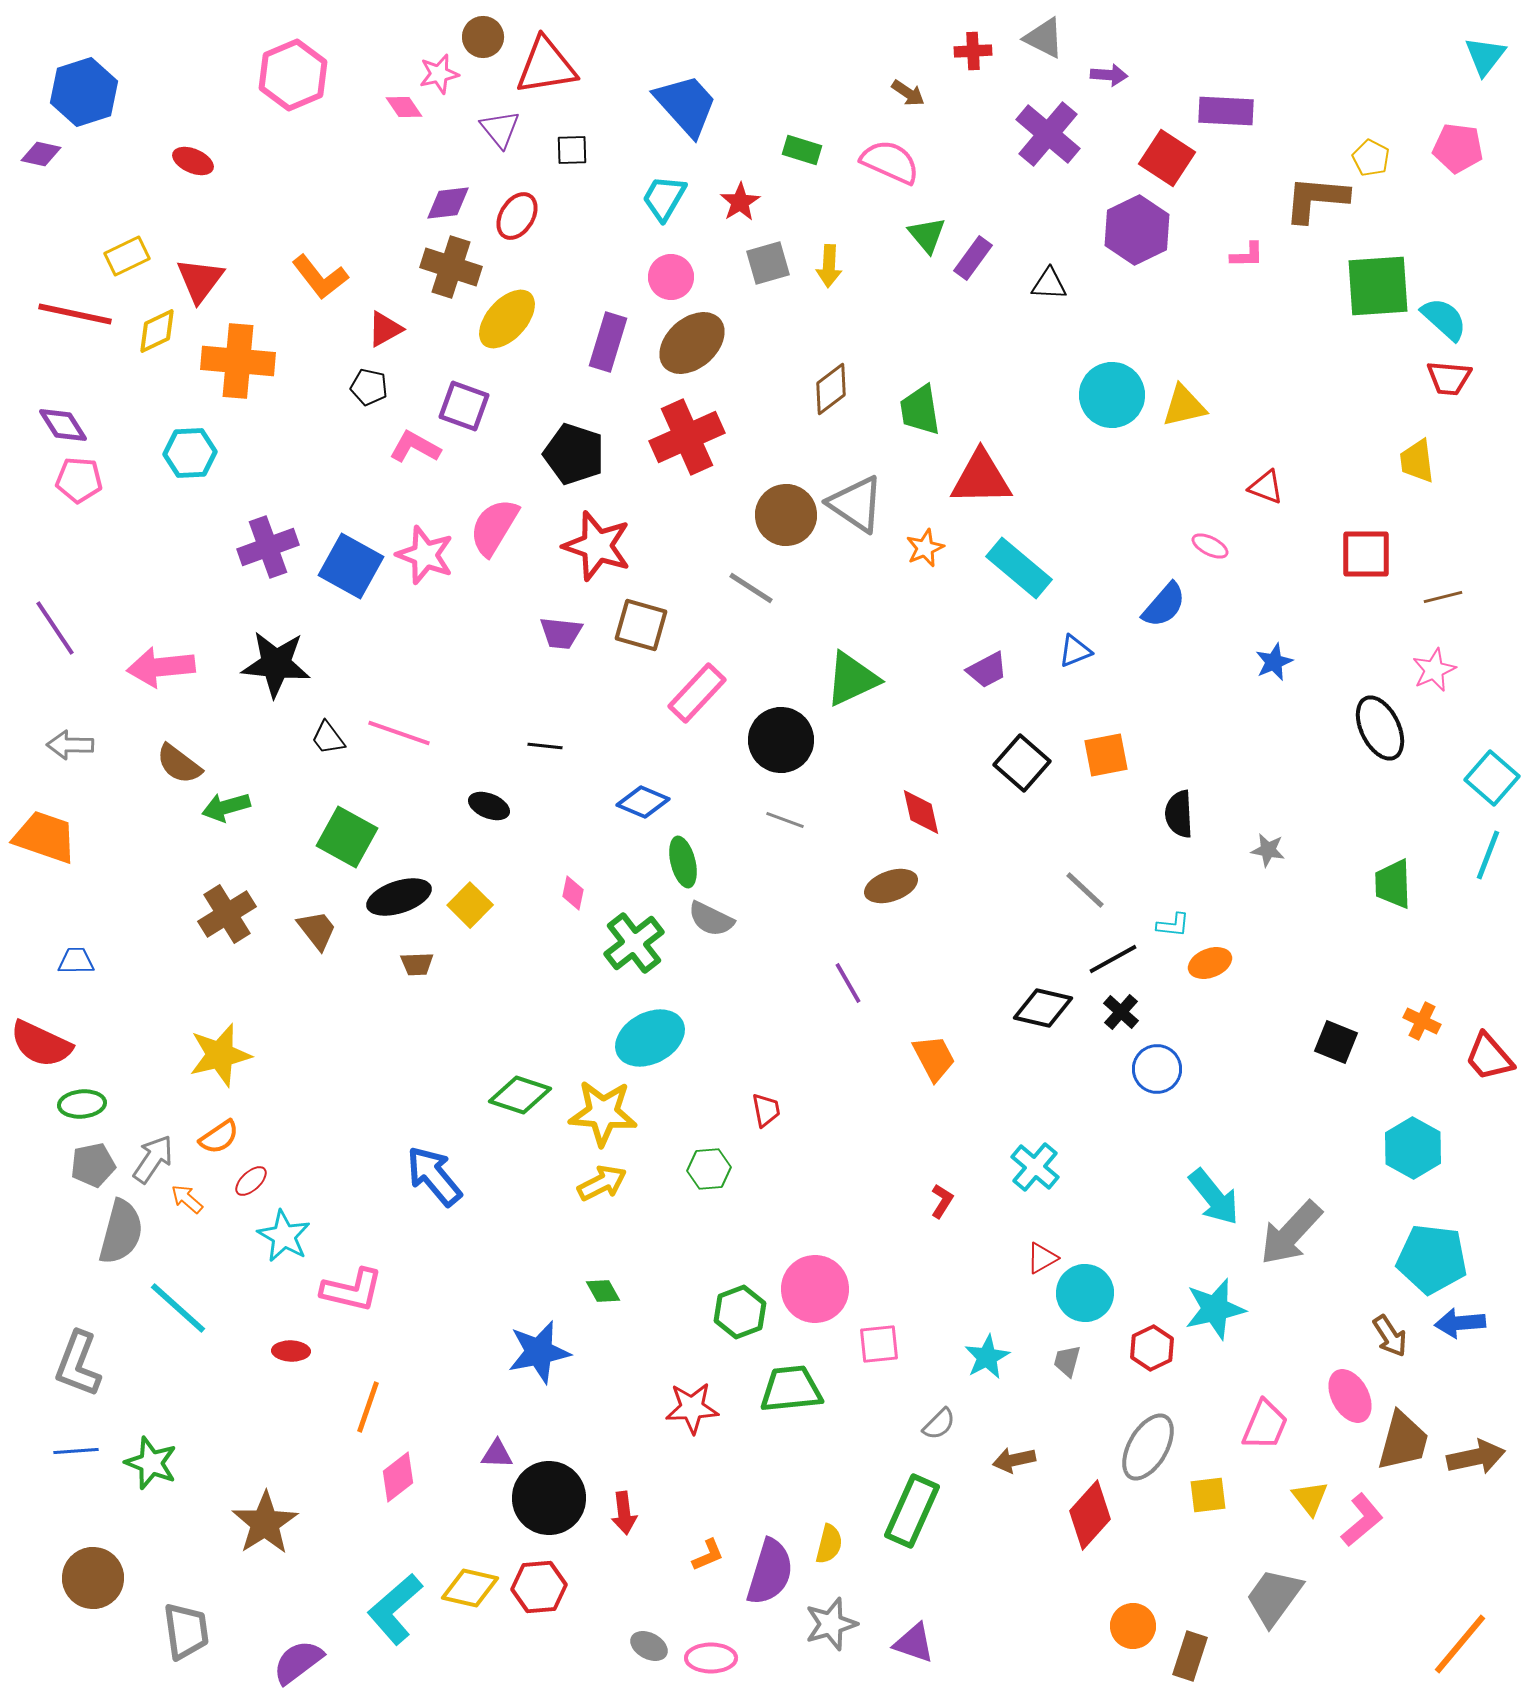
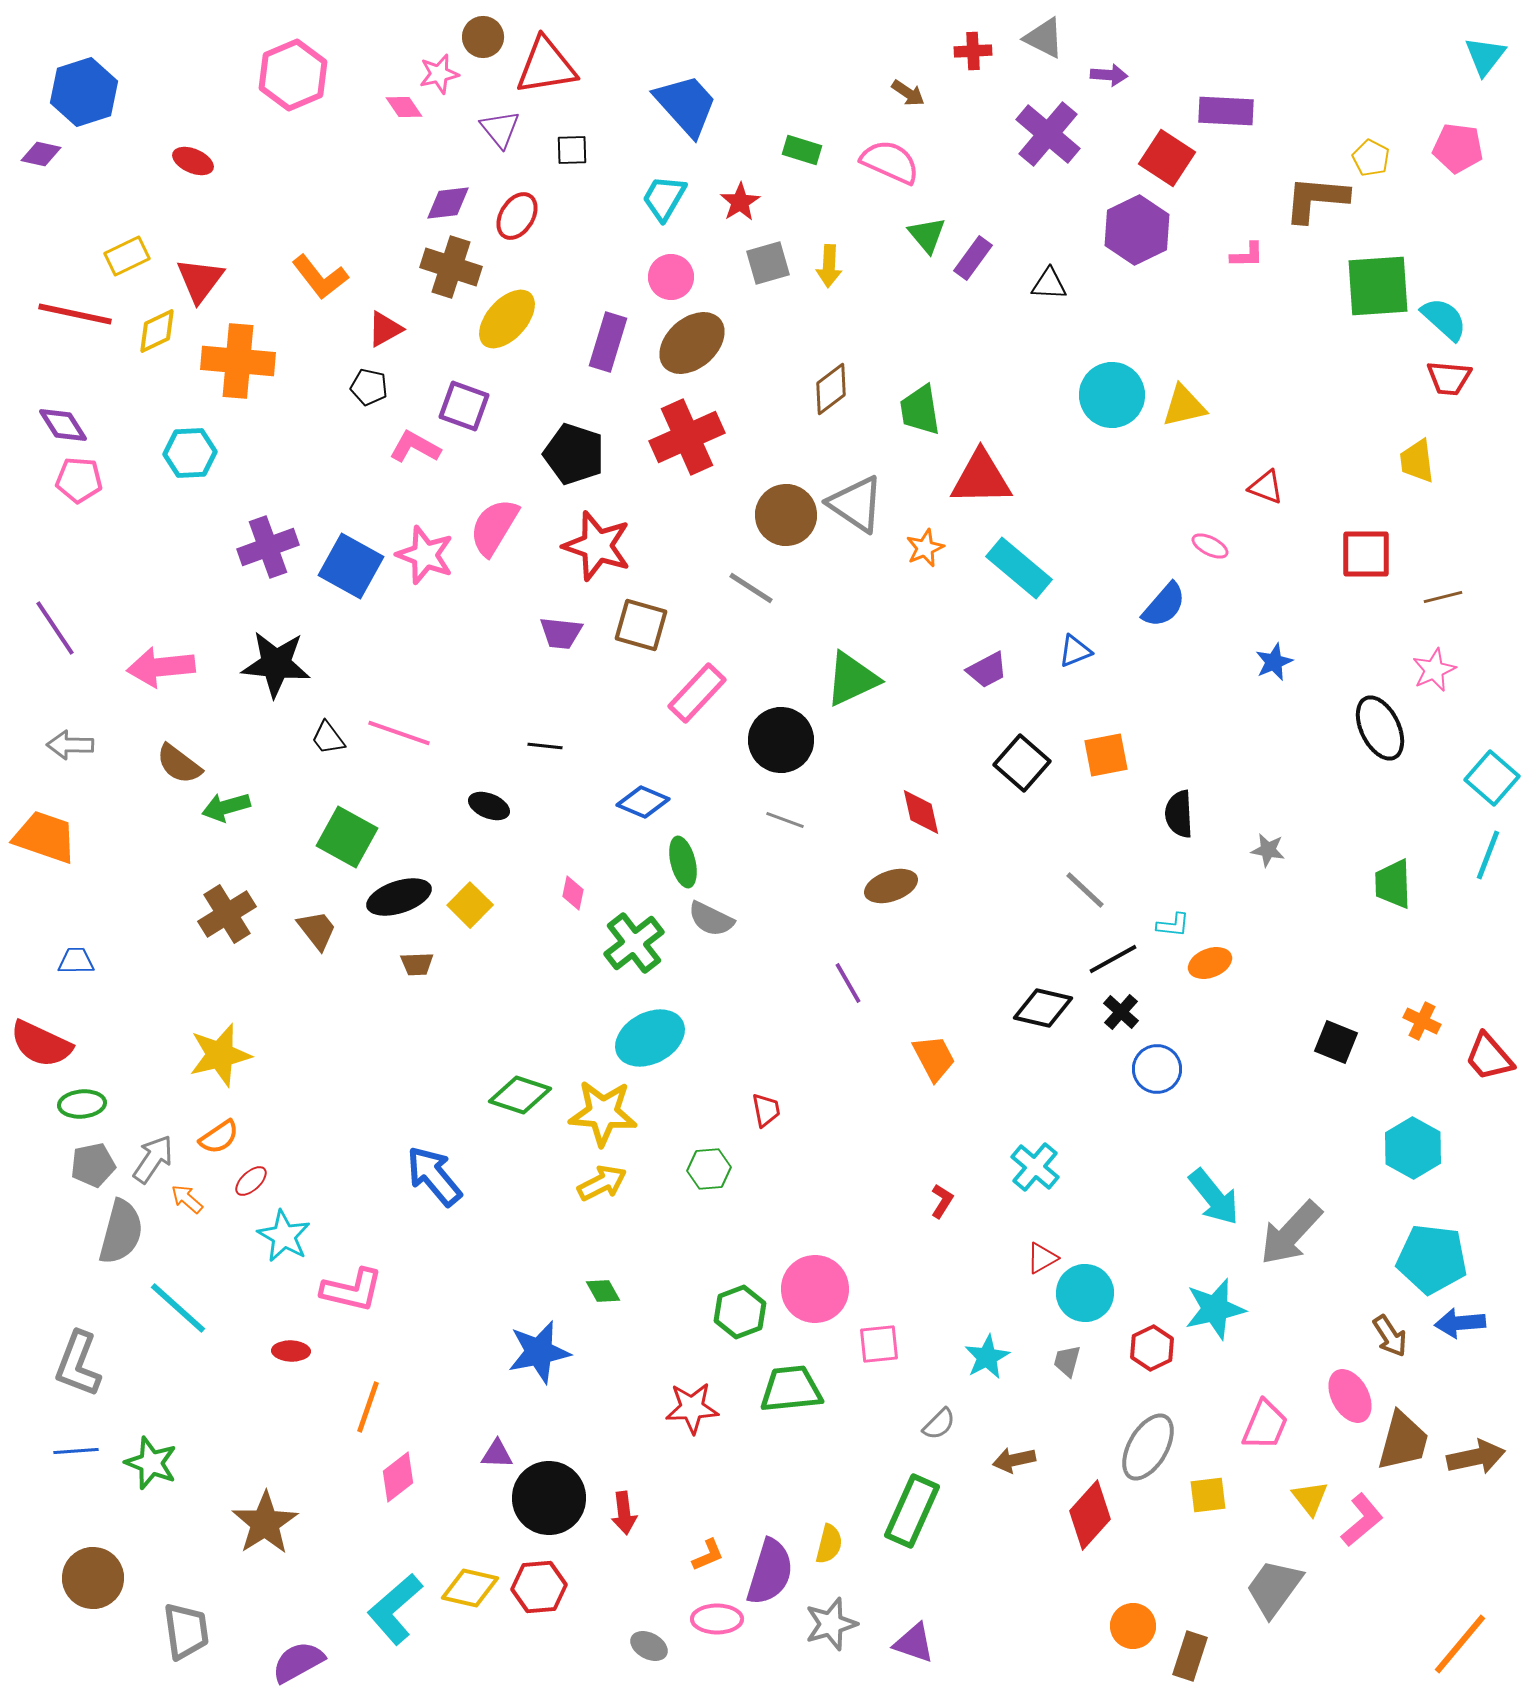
gray trapezoid at (1274, 1597): moved 9 px up
pink ellipse at (711, 1658): moved 6 px right, 39 px up
purple semicircle at (298, 1662): rotated 8 degrees clockwise
